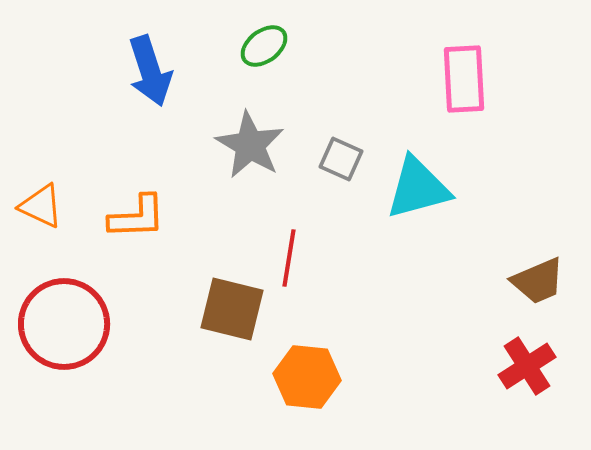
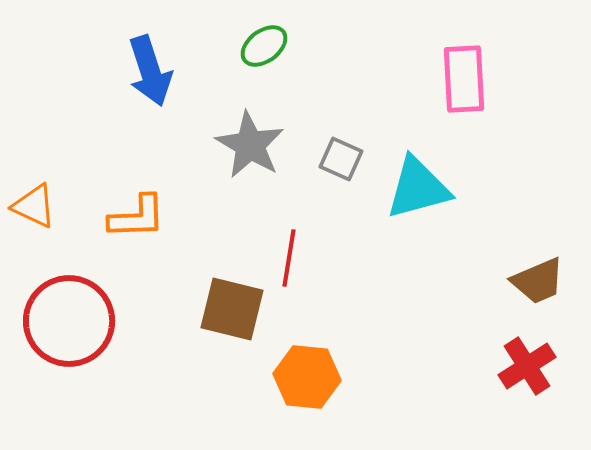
orange triangle: moved 7 px left
red circle: moved 5 px right, 3 px up
